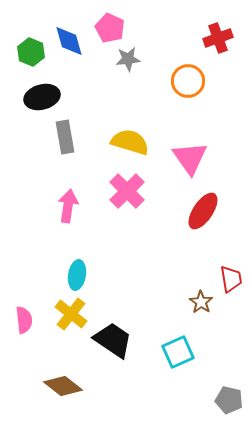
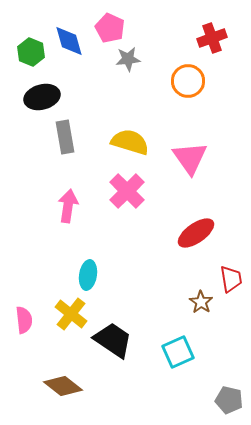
red cross: moved 6 px left
red ellipse: moved 7 px left, 22 px down; rotated 21 degrees clockwise
cyan ellipse: moved 11 px right
